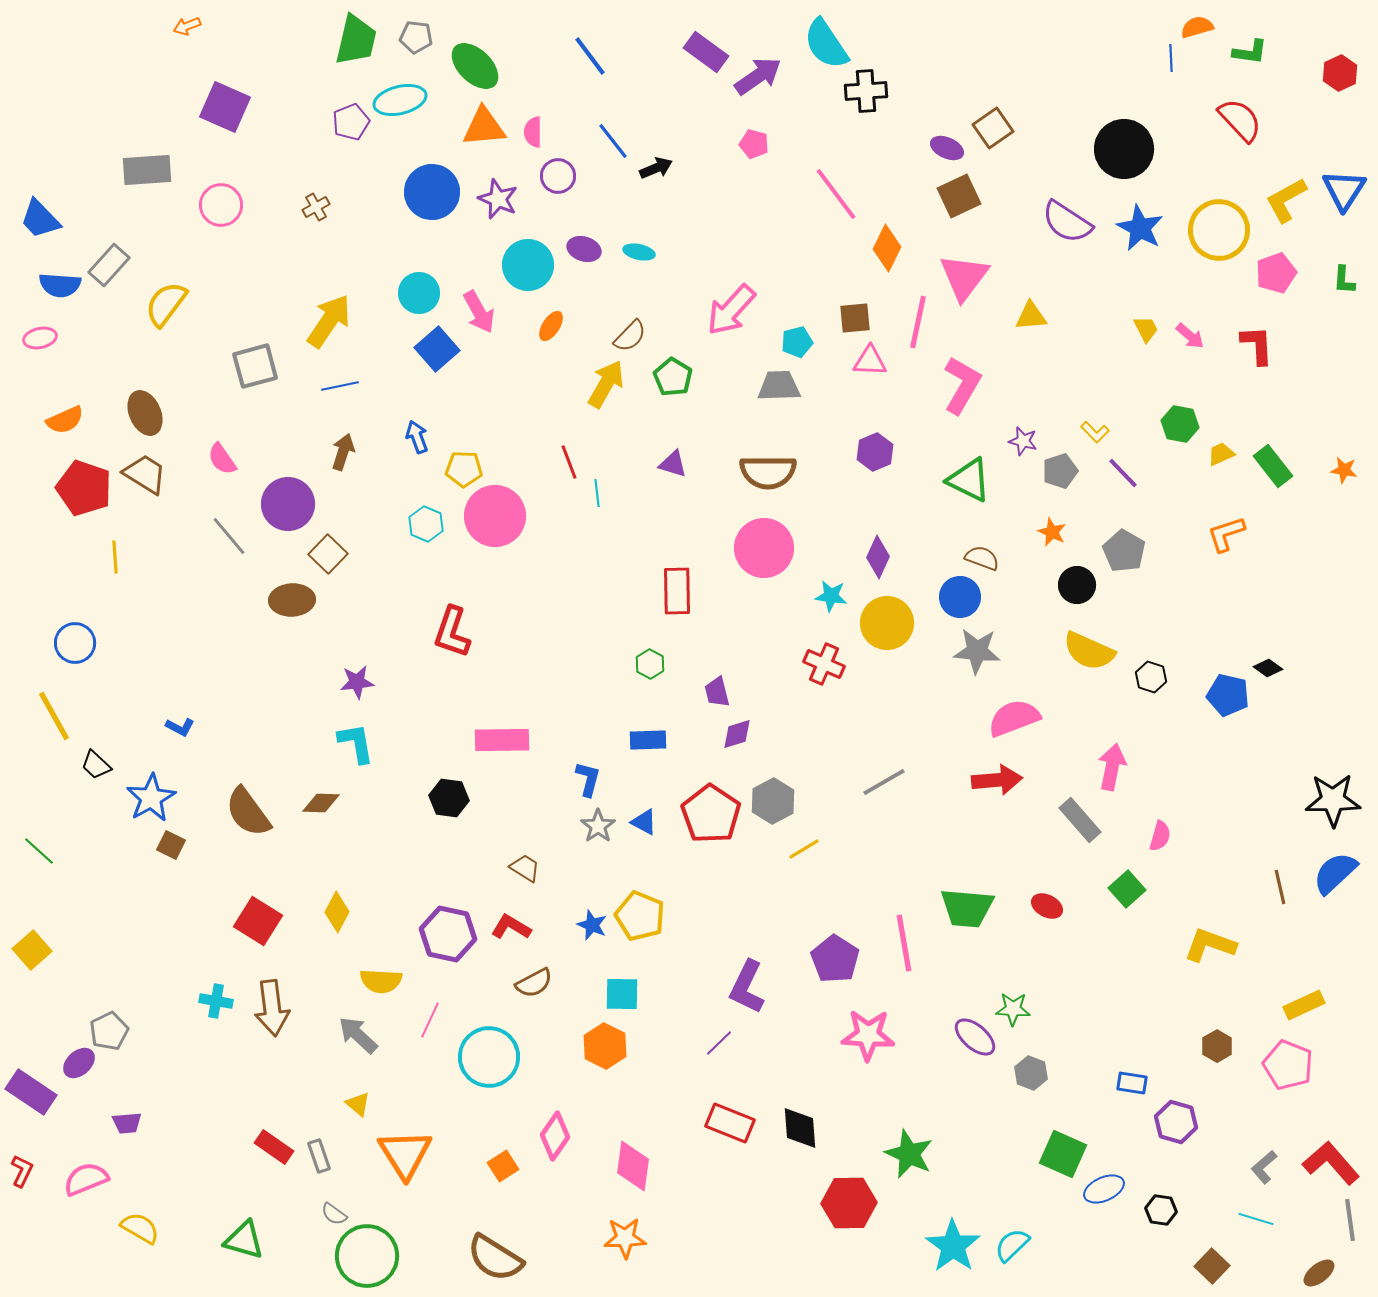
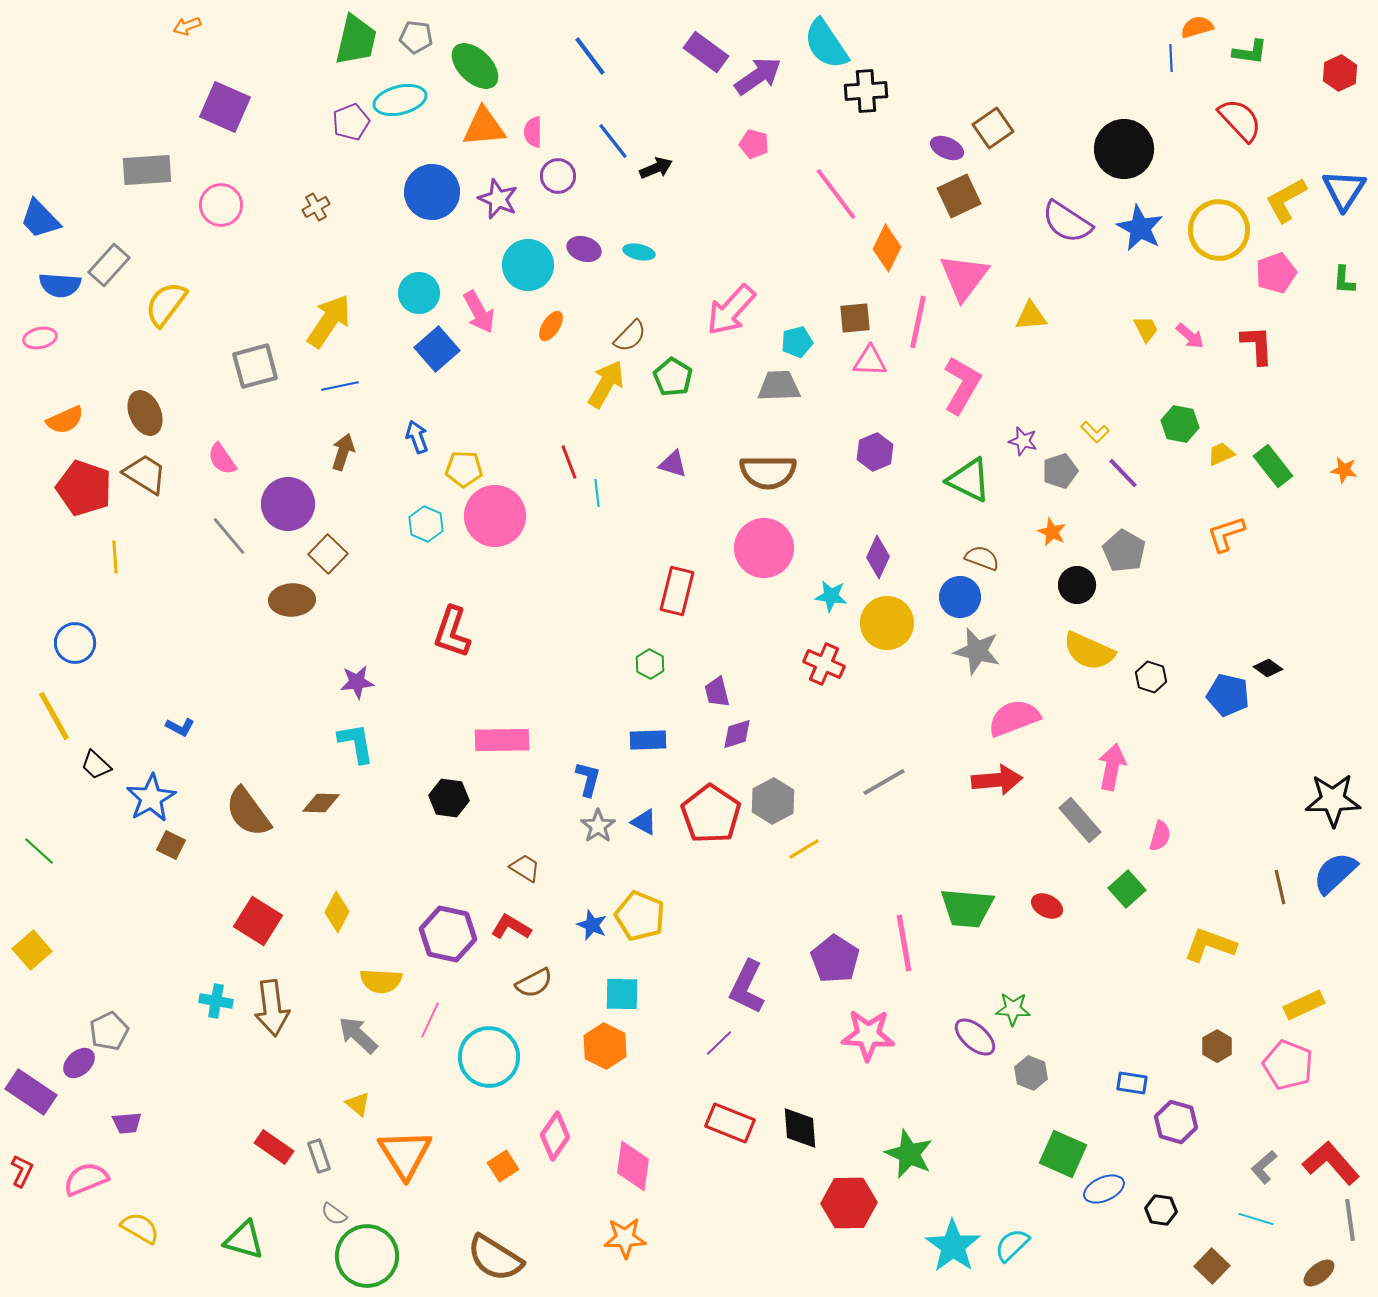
red rectangle at (677, 591): rotated 15 degrees clockwise
gray star at (977, 651): rotated 9 degrees clockwise
